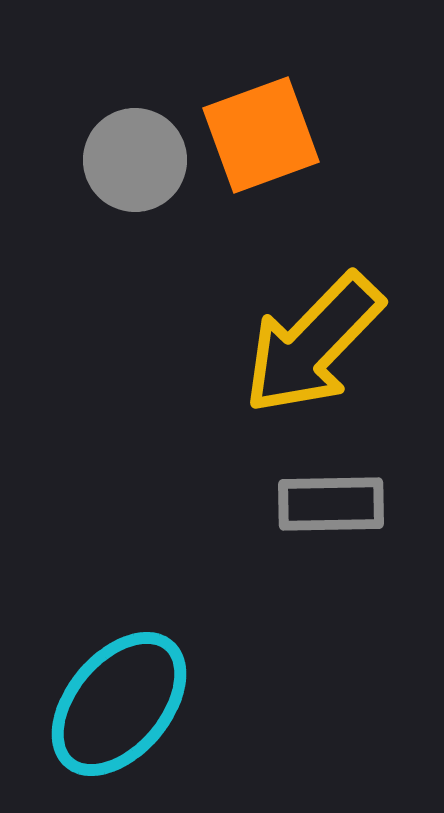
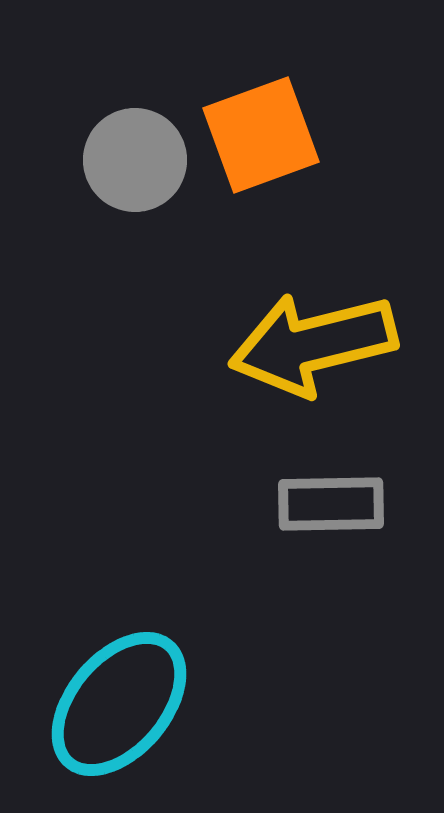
yellow arrow: rotated 32 degrees clockwise
